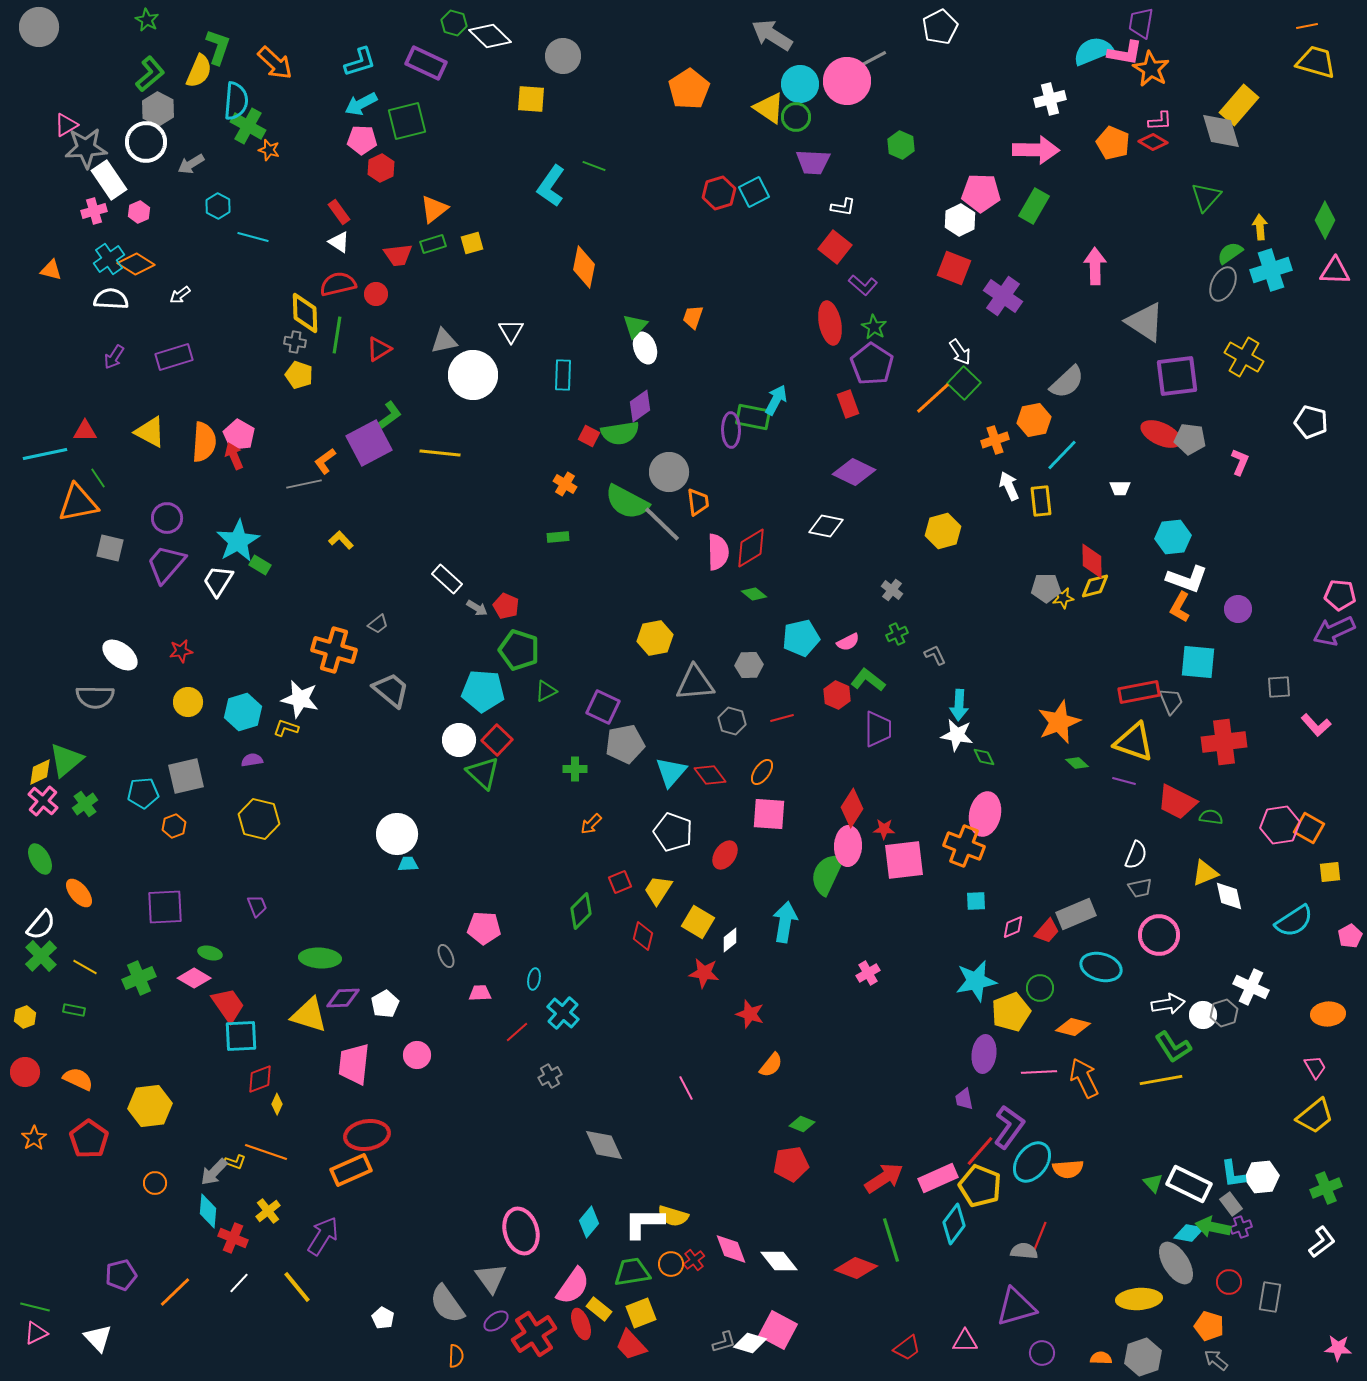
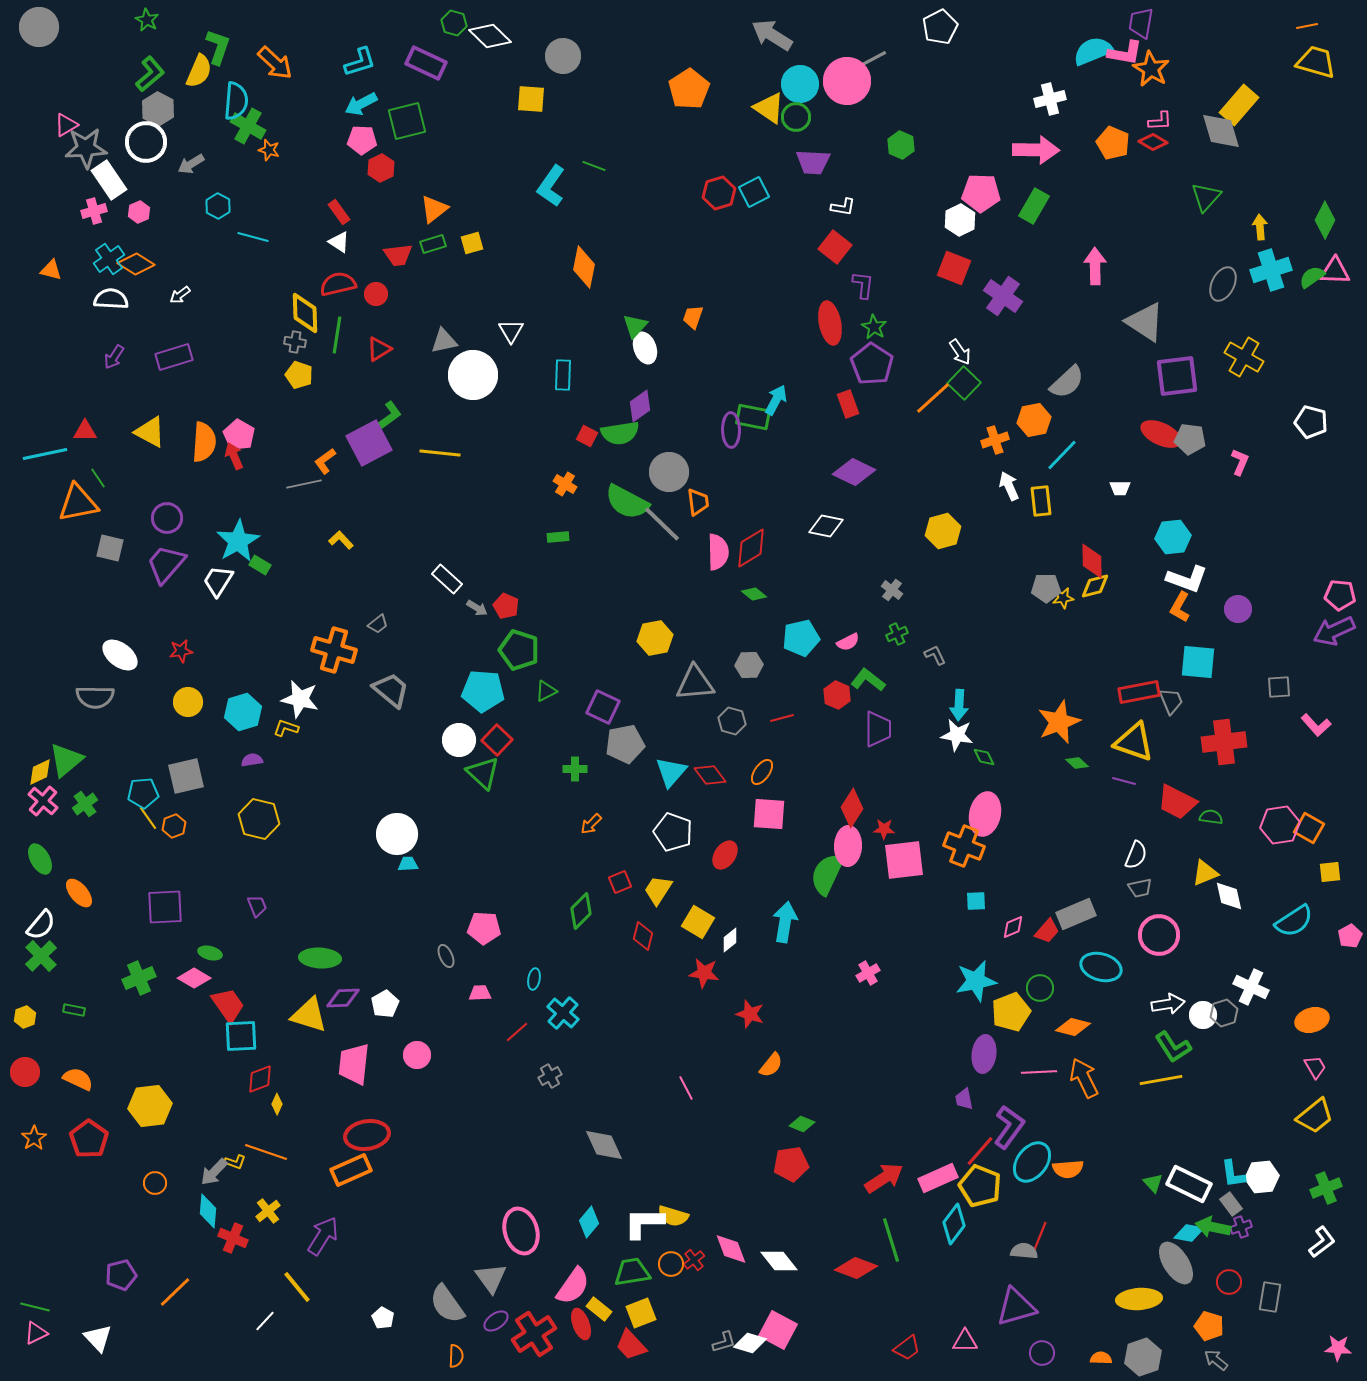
green semicircle at (1230, 253): moved 82 px right, 24 px down
purple L-shape at (863, 285): rotated 124 degrees counterclockwise
red square at (589, 436): moved 2 px left
yellow line at (85, 967): moved 63 px right, 149 px up; rotated 25 degrees clockwise
orange ellipse at (1328, 1014): moved 16 px left, 6 px down; rotated 12 degrees counterclockwise
white line at (239, 1283): moved 26 px right, 38 px down
